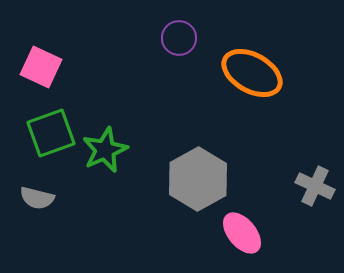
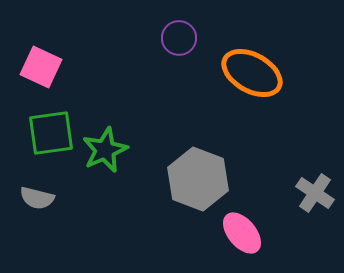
green square: rotated 12 degrees clockwise
gray hexagon: rotated 10 degrees counterclockwise
gray cross: moved 7 px down; rotated 9 degrees clockwise
